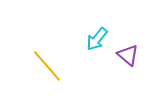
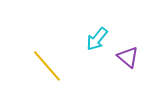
purple triangle: moved 2 px down
